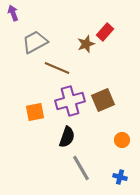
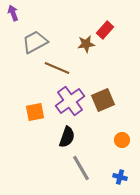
red rectangle: moved 2 px up
brown star: rotated 12 degrees clockwise
purple cross: rotated 20 degrees counterclockwise
